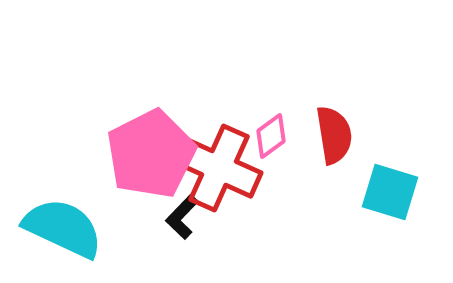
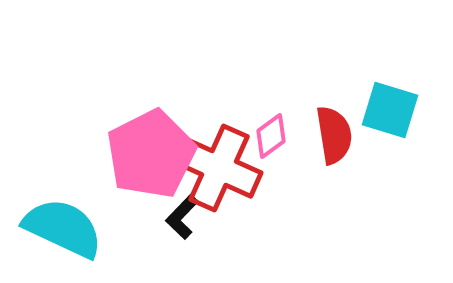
cyan square: moved 82 px up
